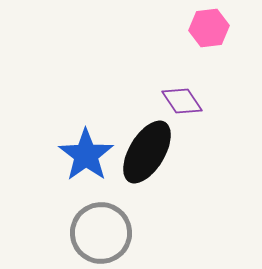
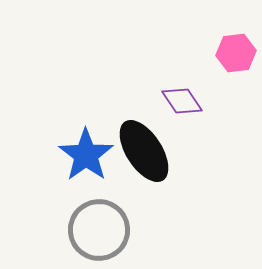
pink hexagon: moved 27 px right, 25 px down
black ellipse: moved 3 px left, 1 px up; rotated 64 degrees counterclockwise
gray circle: moved 2 px left, 3 px up
